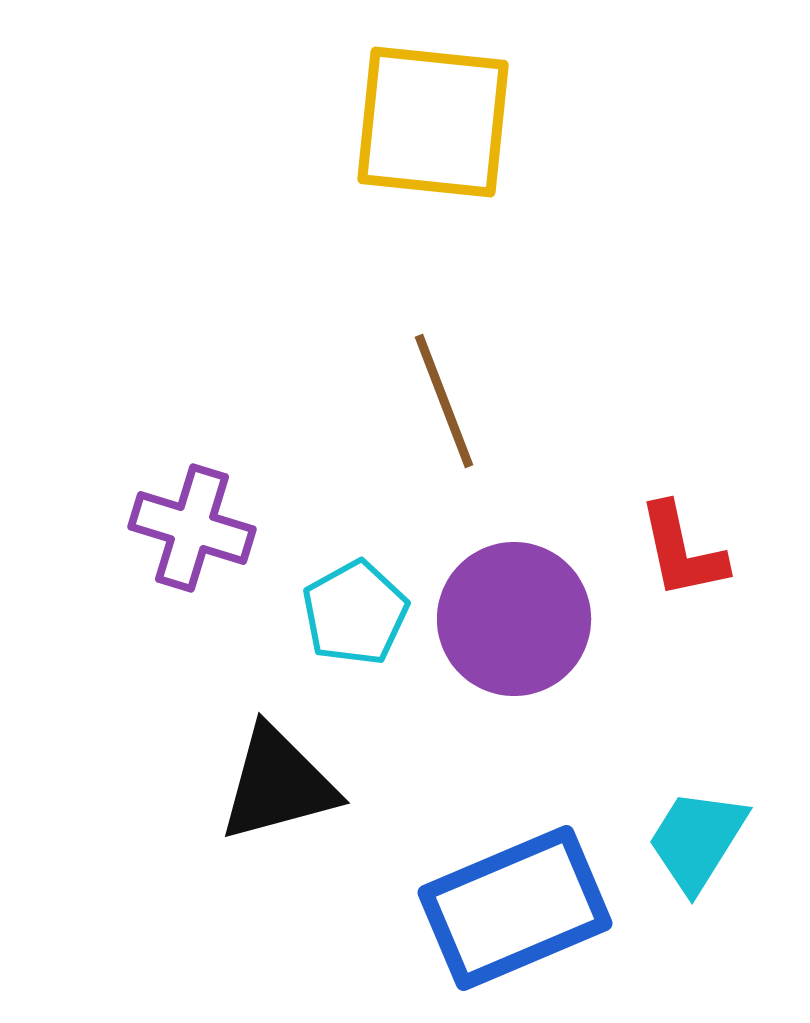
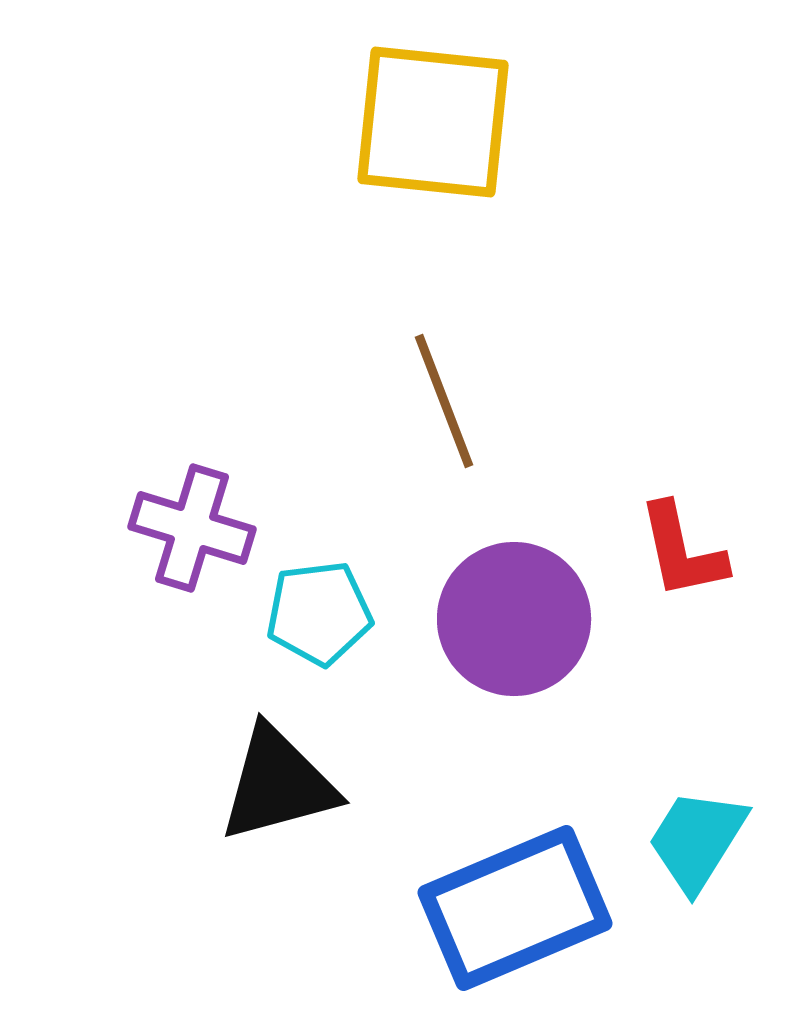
cyan pentagon: moved 36 px left; rotated 22 degrees clockwise
